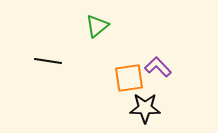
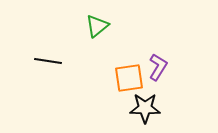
purple L-shape: rotated 76 degrees clockwise
